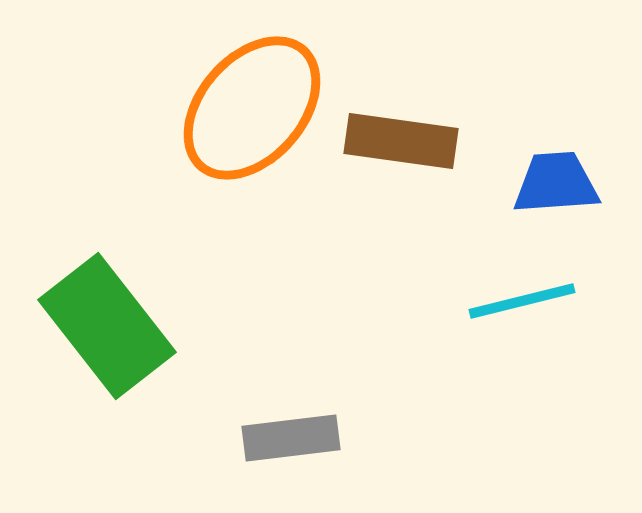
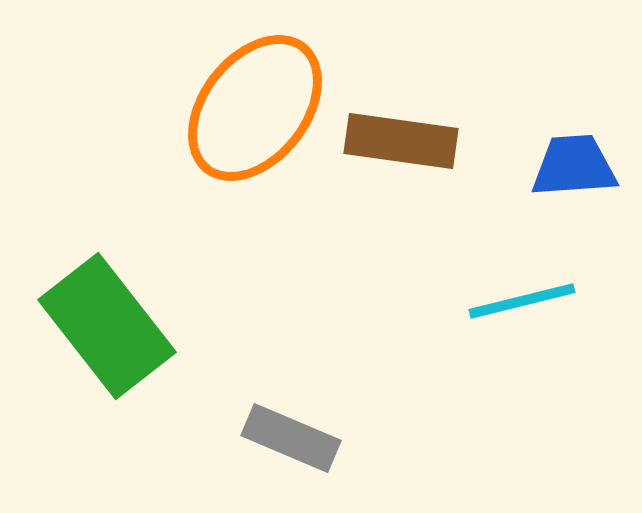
orange ellipse: moved 3 px right; rotated 3 degrees counterclockwise
blue trapezoid: moved 18 px right, 17 px up
gray rectangle: rotated 30 degrees clockwise
